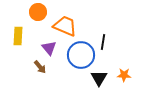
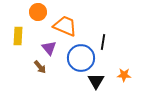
blue circle: moved 3 px down
black triangle: moved 3 px left, 3 px down
